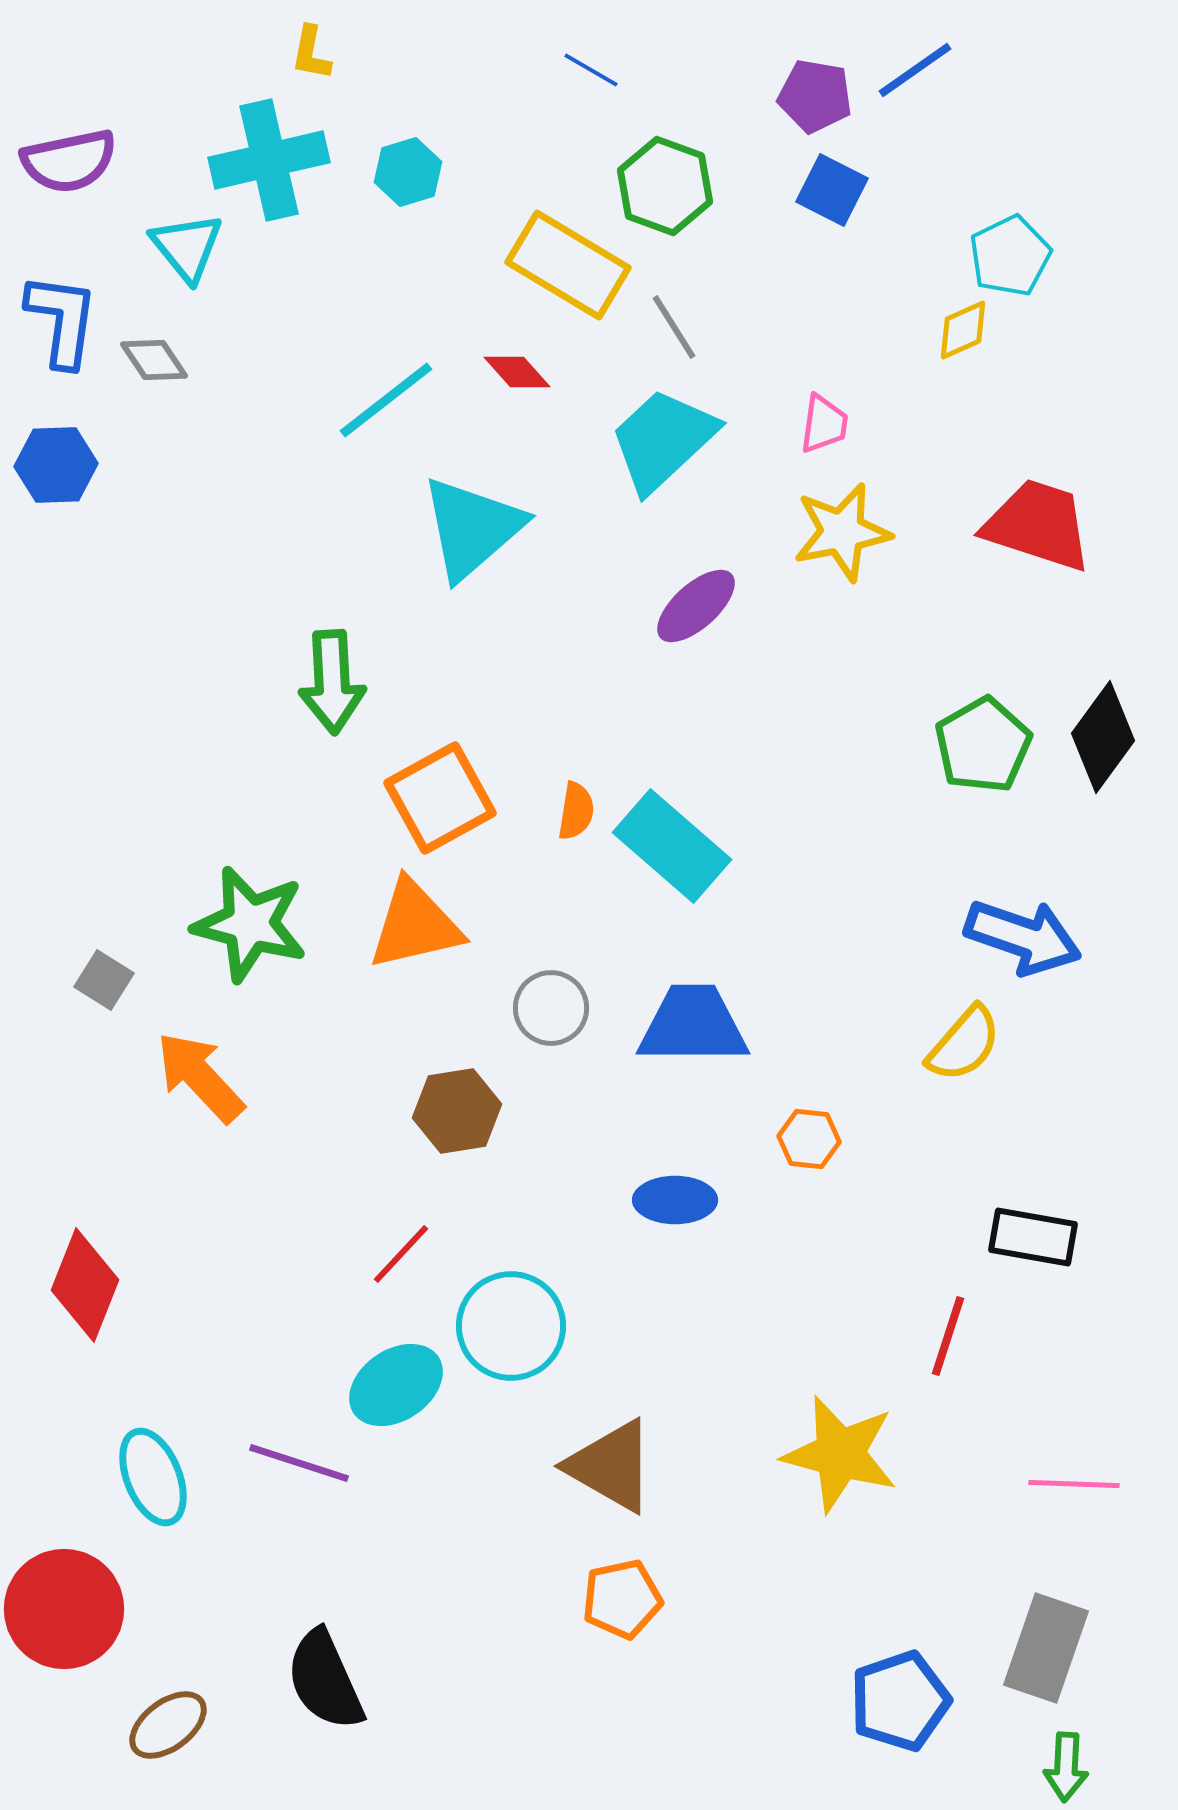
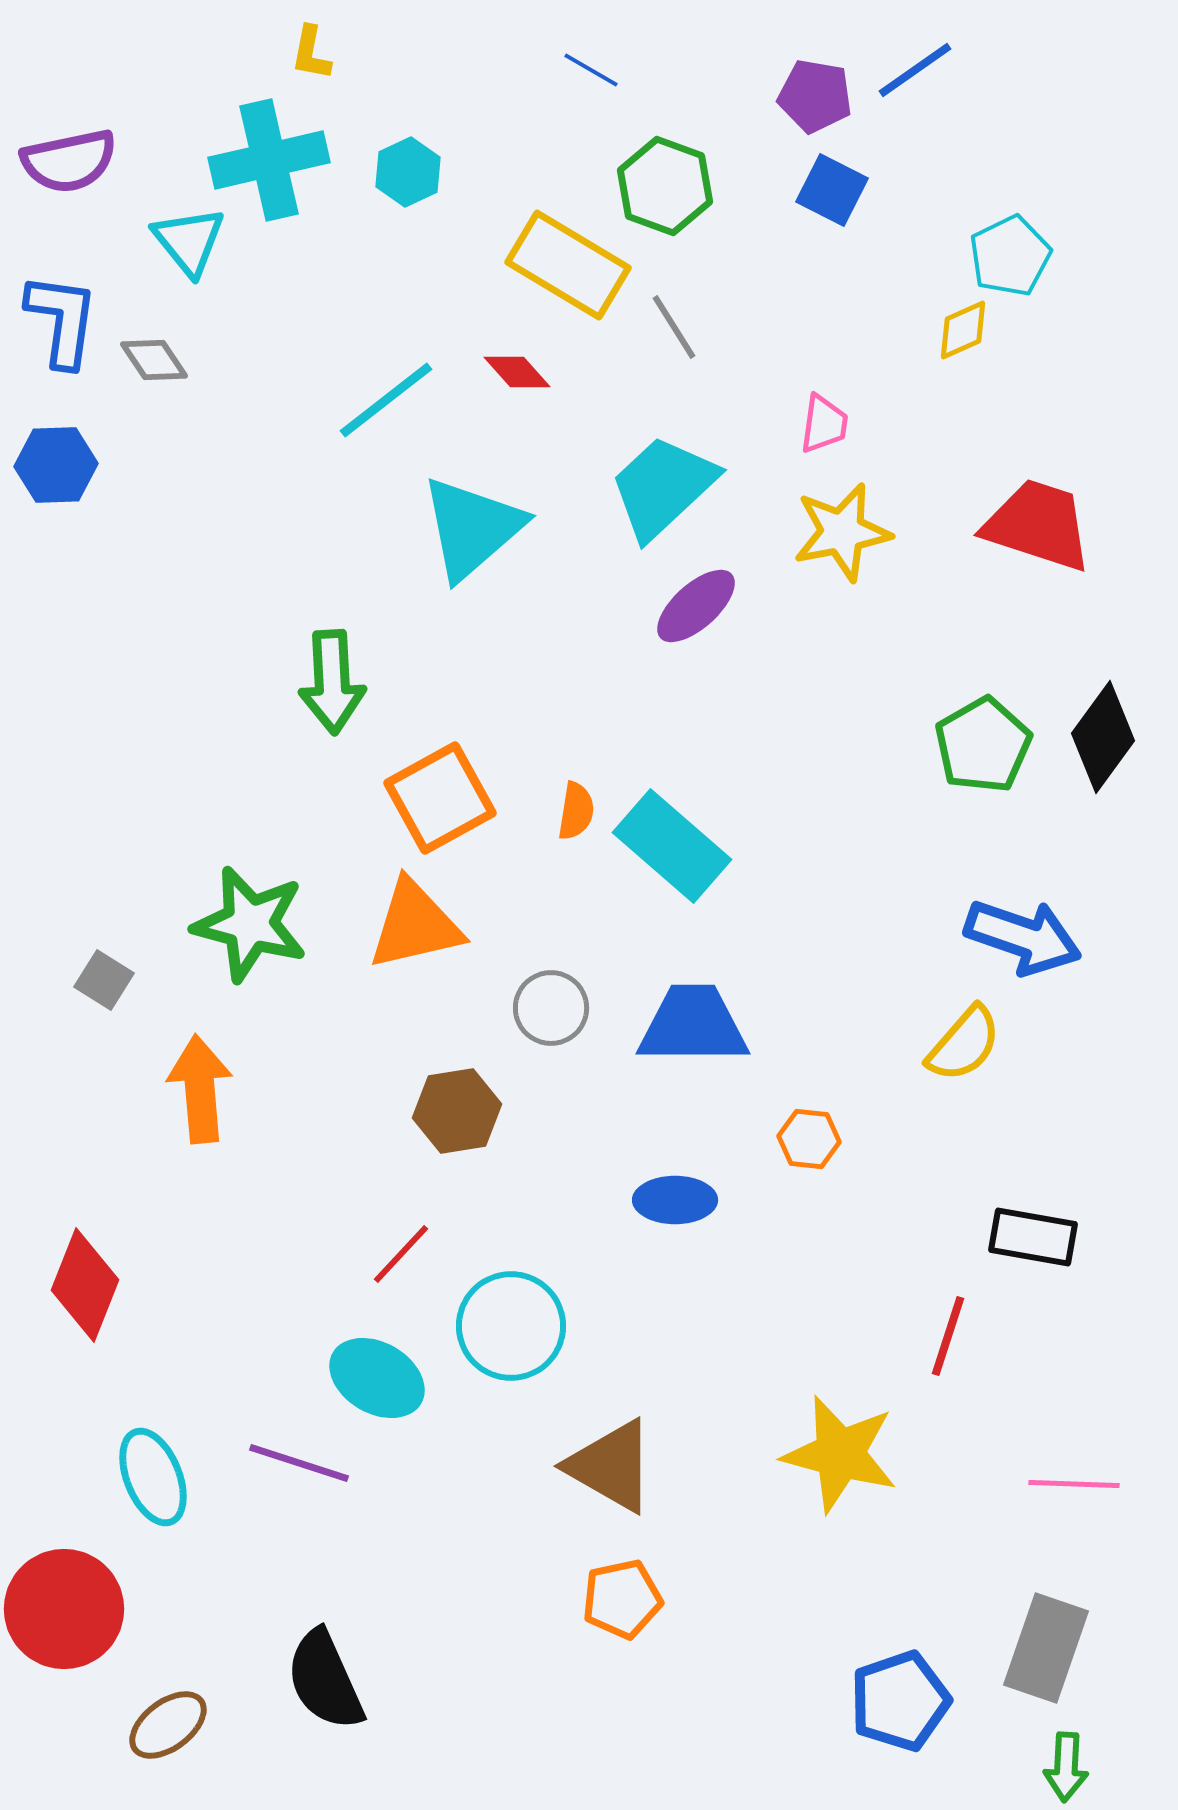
cyan hexagon at (408, 172): rotated 8 degrees counterclockwise
cyan triangle at (187, 247): moved 2 px right, 6 px up
cyan trapezoid at (663, 440): moved 47 px down
orange arrow at (200, 1077): moved 12 px down; rotated 38 degrees clockwise
cyan ellipse at (396, 1385): moved 19 px left, 7 px up; rotated 64 degrees clockwise
